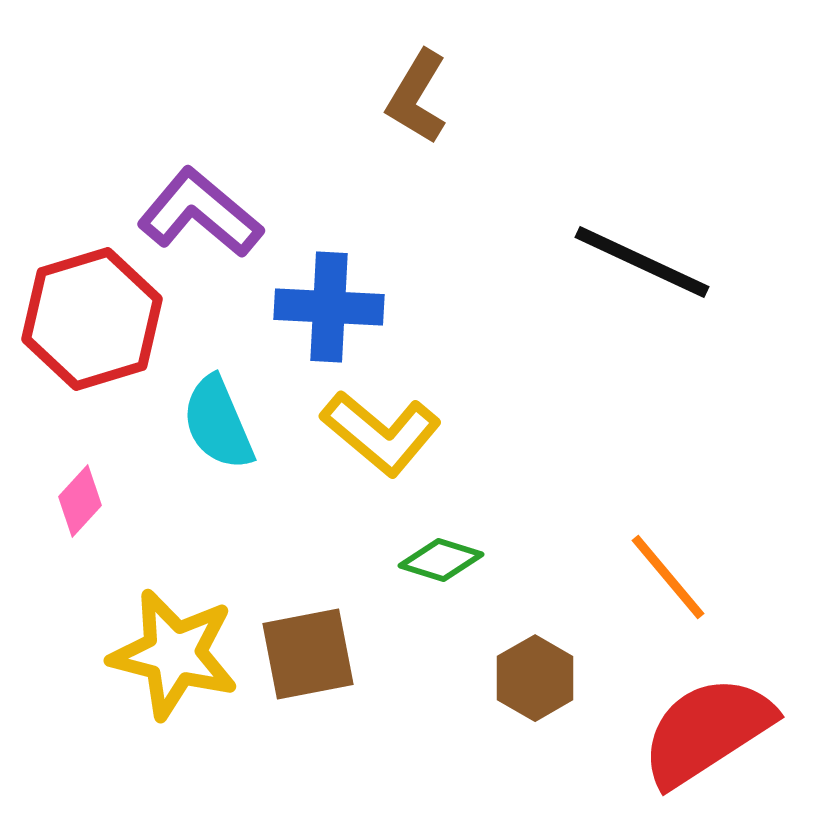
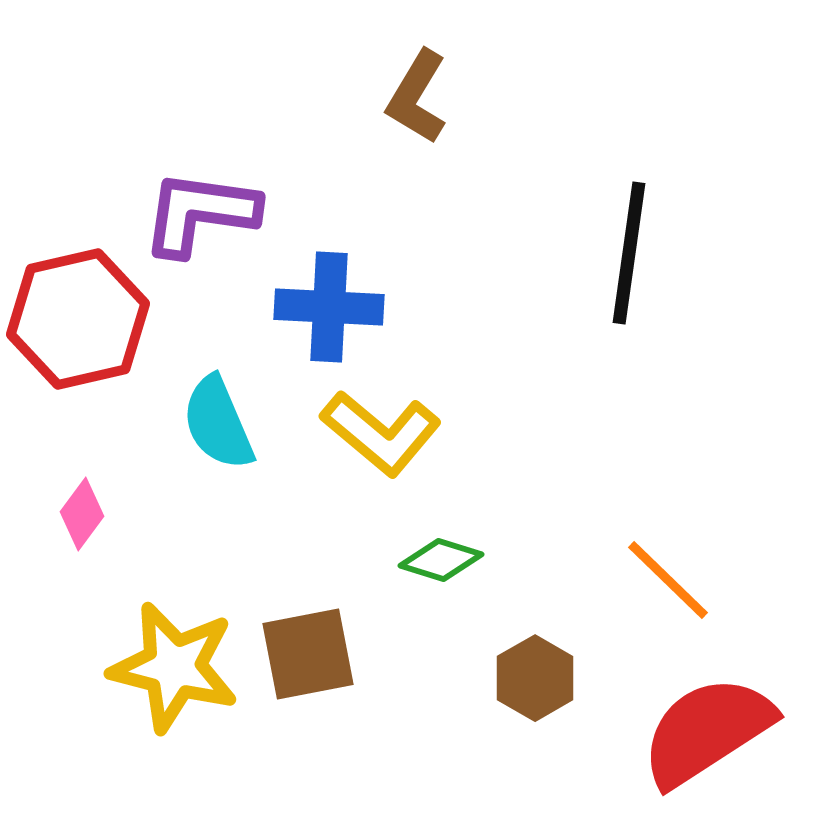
purple L-shape: rotated 32 degrees counterclockwise
black line: moved 13 px left, 9 px up; rotated 73 degrees clockwise
red hexagon: moved 14 px left; rotated 4 degrees clockwise
pink diamond: moved 2 px right, 13 px down; rotated 6 degrees counterclockwise
orange line: moved 3 px down; rotated 6 degrees counterclockwise
yellow star: moved 13 px down
